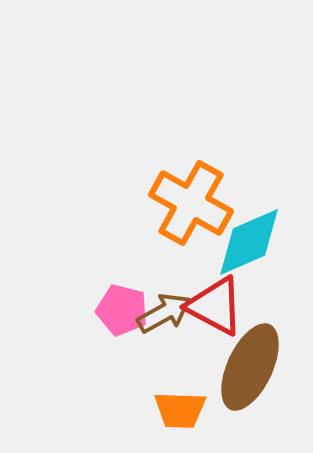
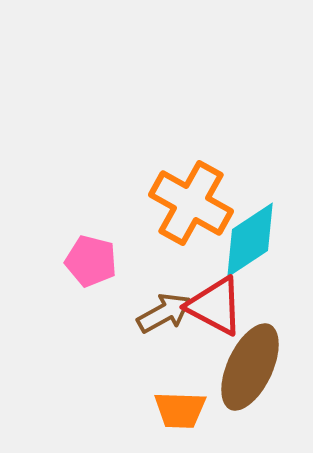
cyan diamond: moved 1 px right, 2 px up; rotated 10 degrees counterclockwise
pink pentagon: moved 31 px left, 49 px up
